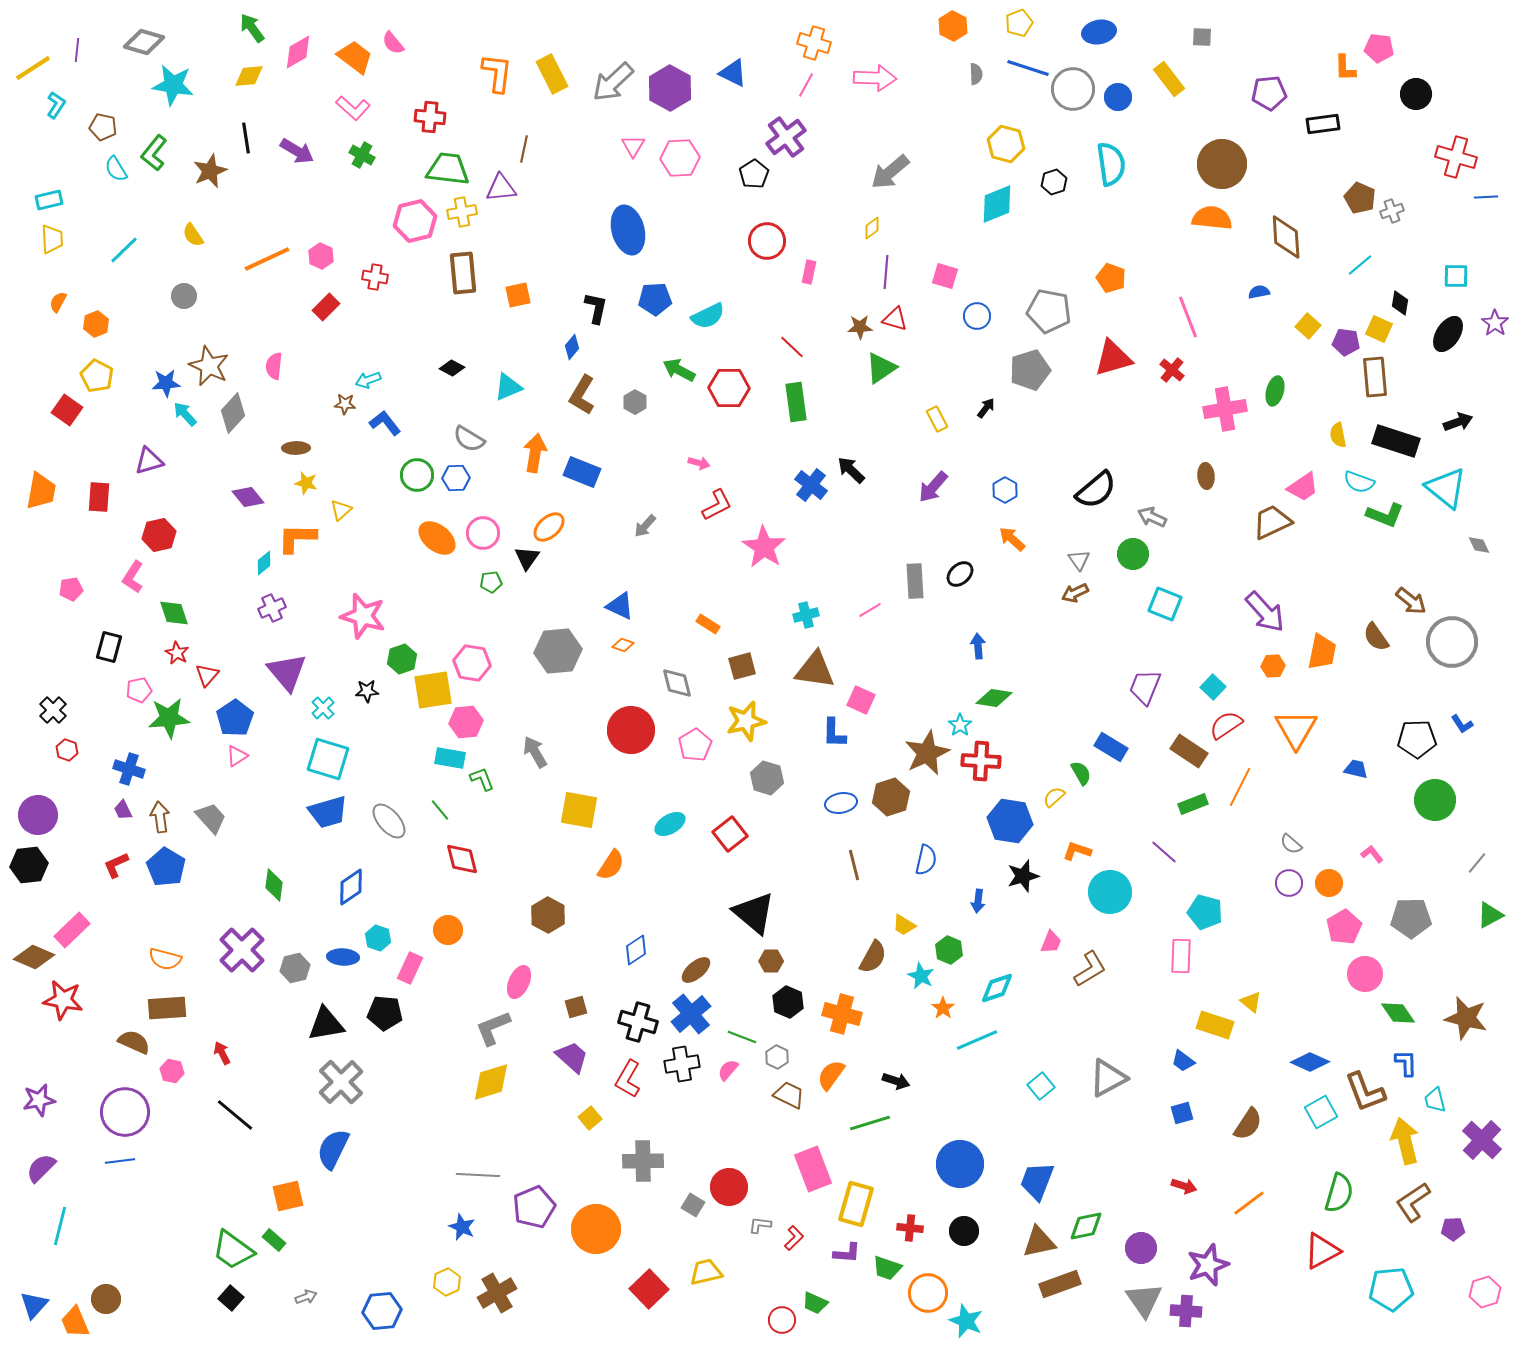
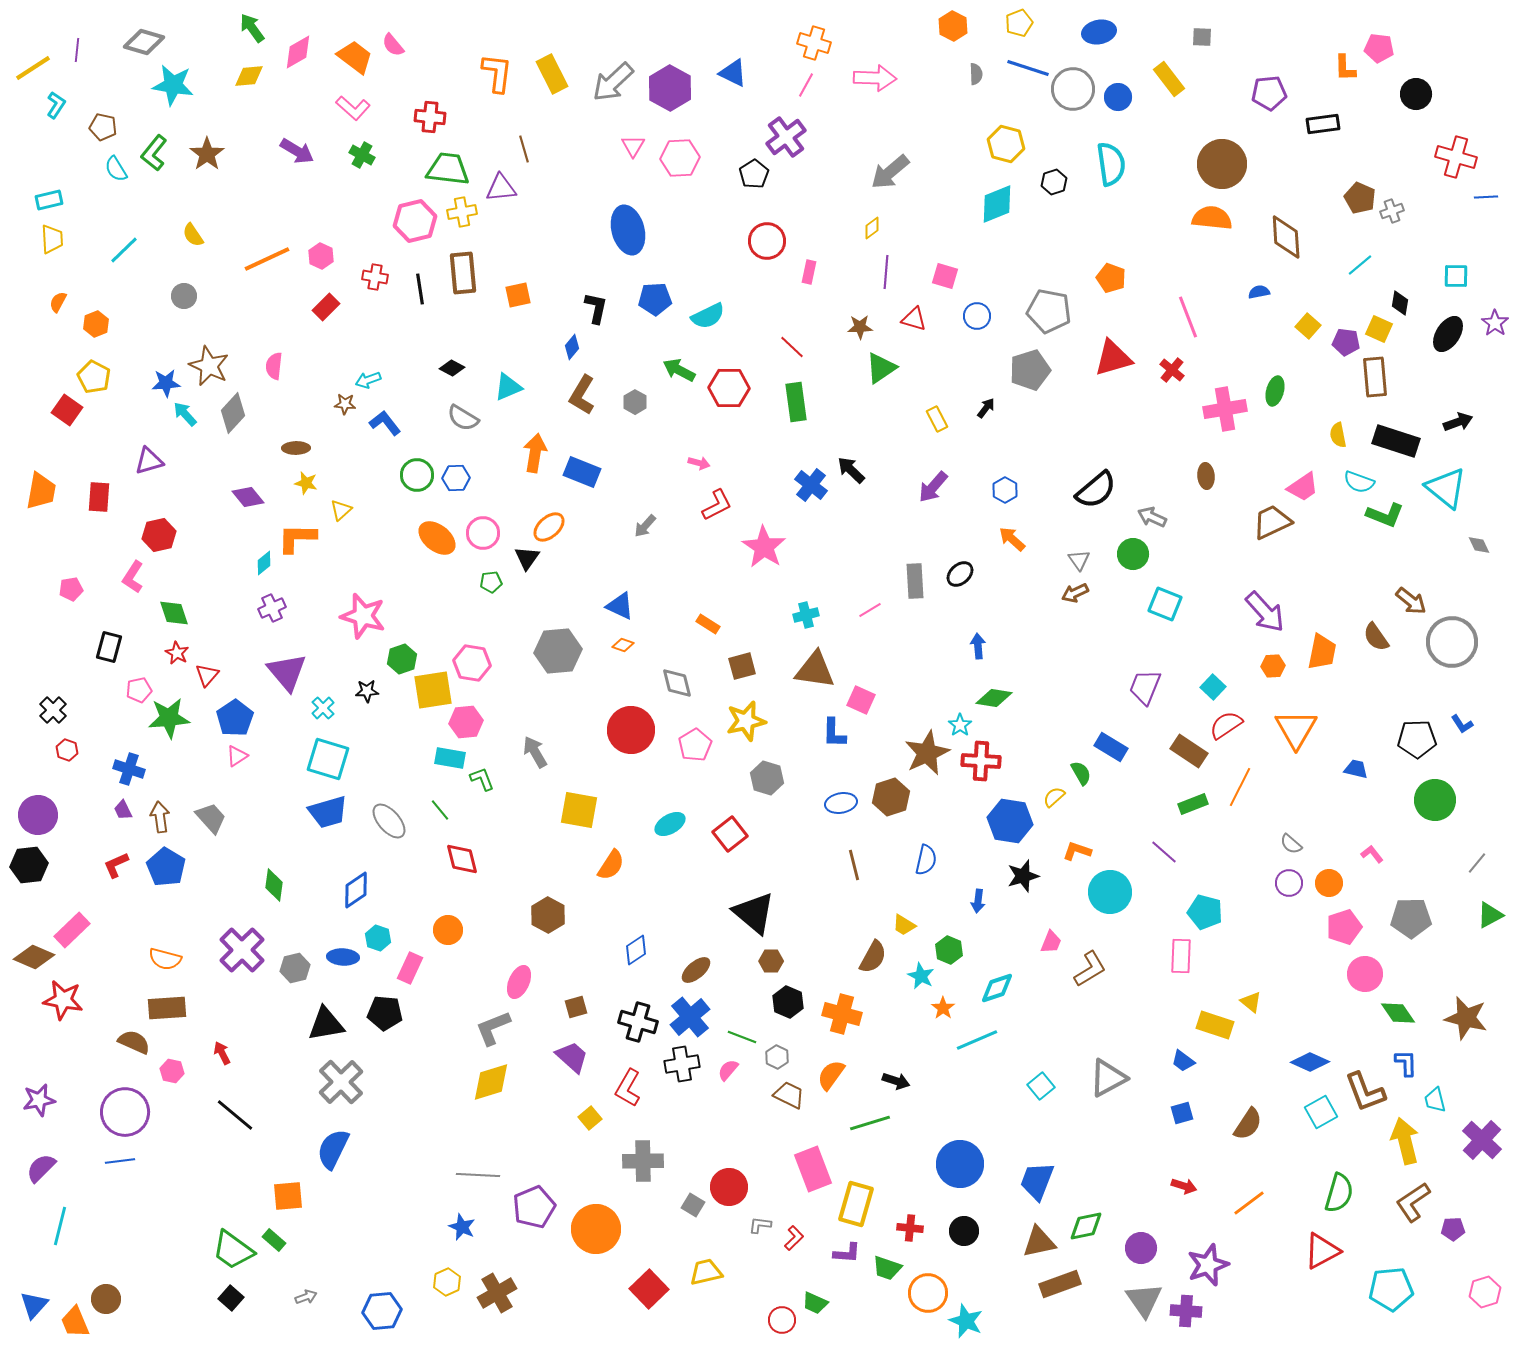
pink semicircle at (393, 43): moved 2 px down
black line at (246, 138): moved 174 px right, 151 px down
brown line at (524, 149): rotated 28 degrees counterclockwise
brown star at (210, 171): moved 3 px left, 17 px up; rotated 12 degrees counterclockwise
red triangle at (895, 319): moved 19 px right
yellow pentagon at (97, 376): moved 3 px left, 1 px down
gray semicircle at (469, 439): moved 6 px left, 21 px up
blue diamond at (351, 887): moved 5 px right, 3 px down
pink pentagon at (1344, 927): rotated 12 degrees clockwise
blue cross at (691, 1014): moved 1 px left, 3 px down
red L-shape at (628, 1079): moved 9 px down
orange square at (288, 1196): rotated 8 degrees clockwise
